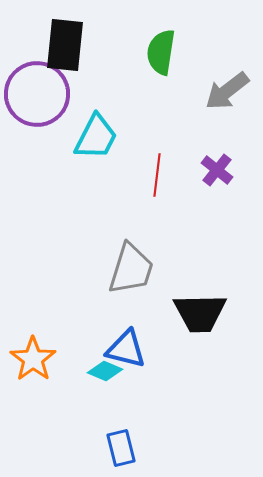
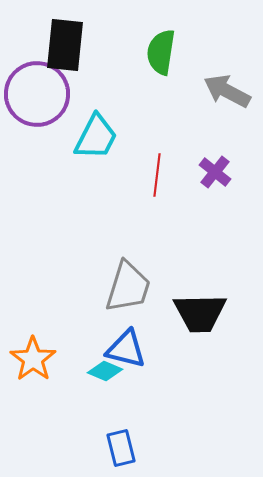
gray arrow: rotated 66 degrees clockwise
purple cross: moved 2 px left, 2 px down
gray trapezoid: moved 3 px left, 18 px down
